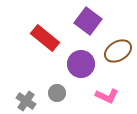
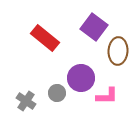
purple square: moved 6 px right, 6 px down
brown ellipse: rotated 56 degrees counterclockwise
purple circle: moved 14 px down
pink L-shape: rotated 25 degrees counterclockwise
